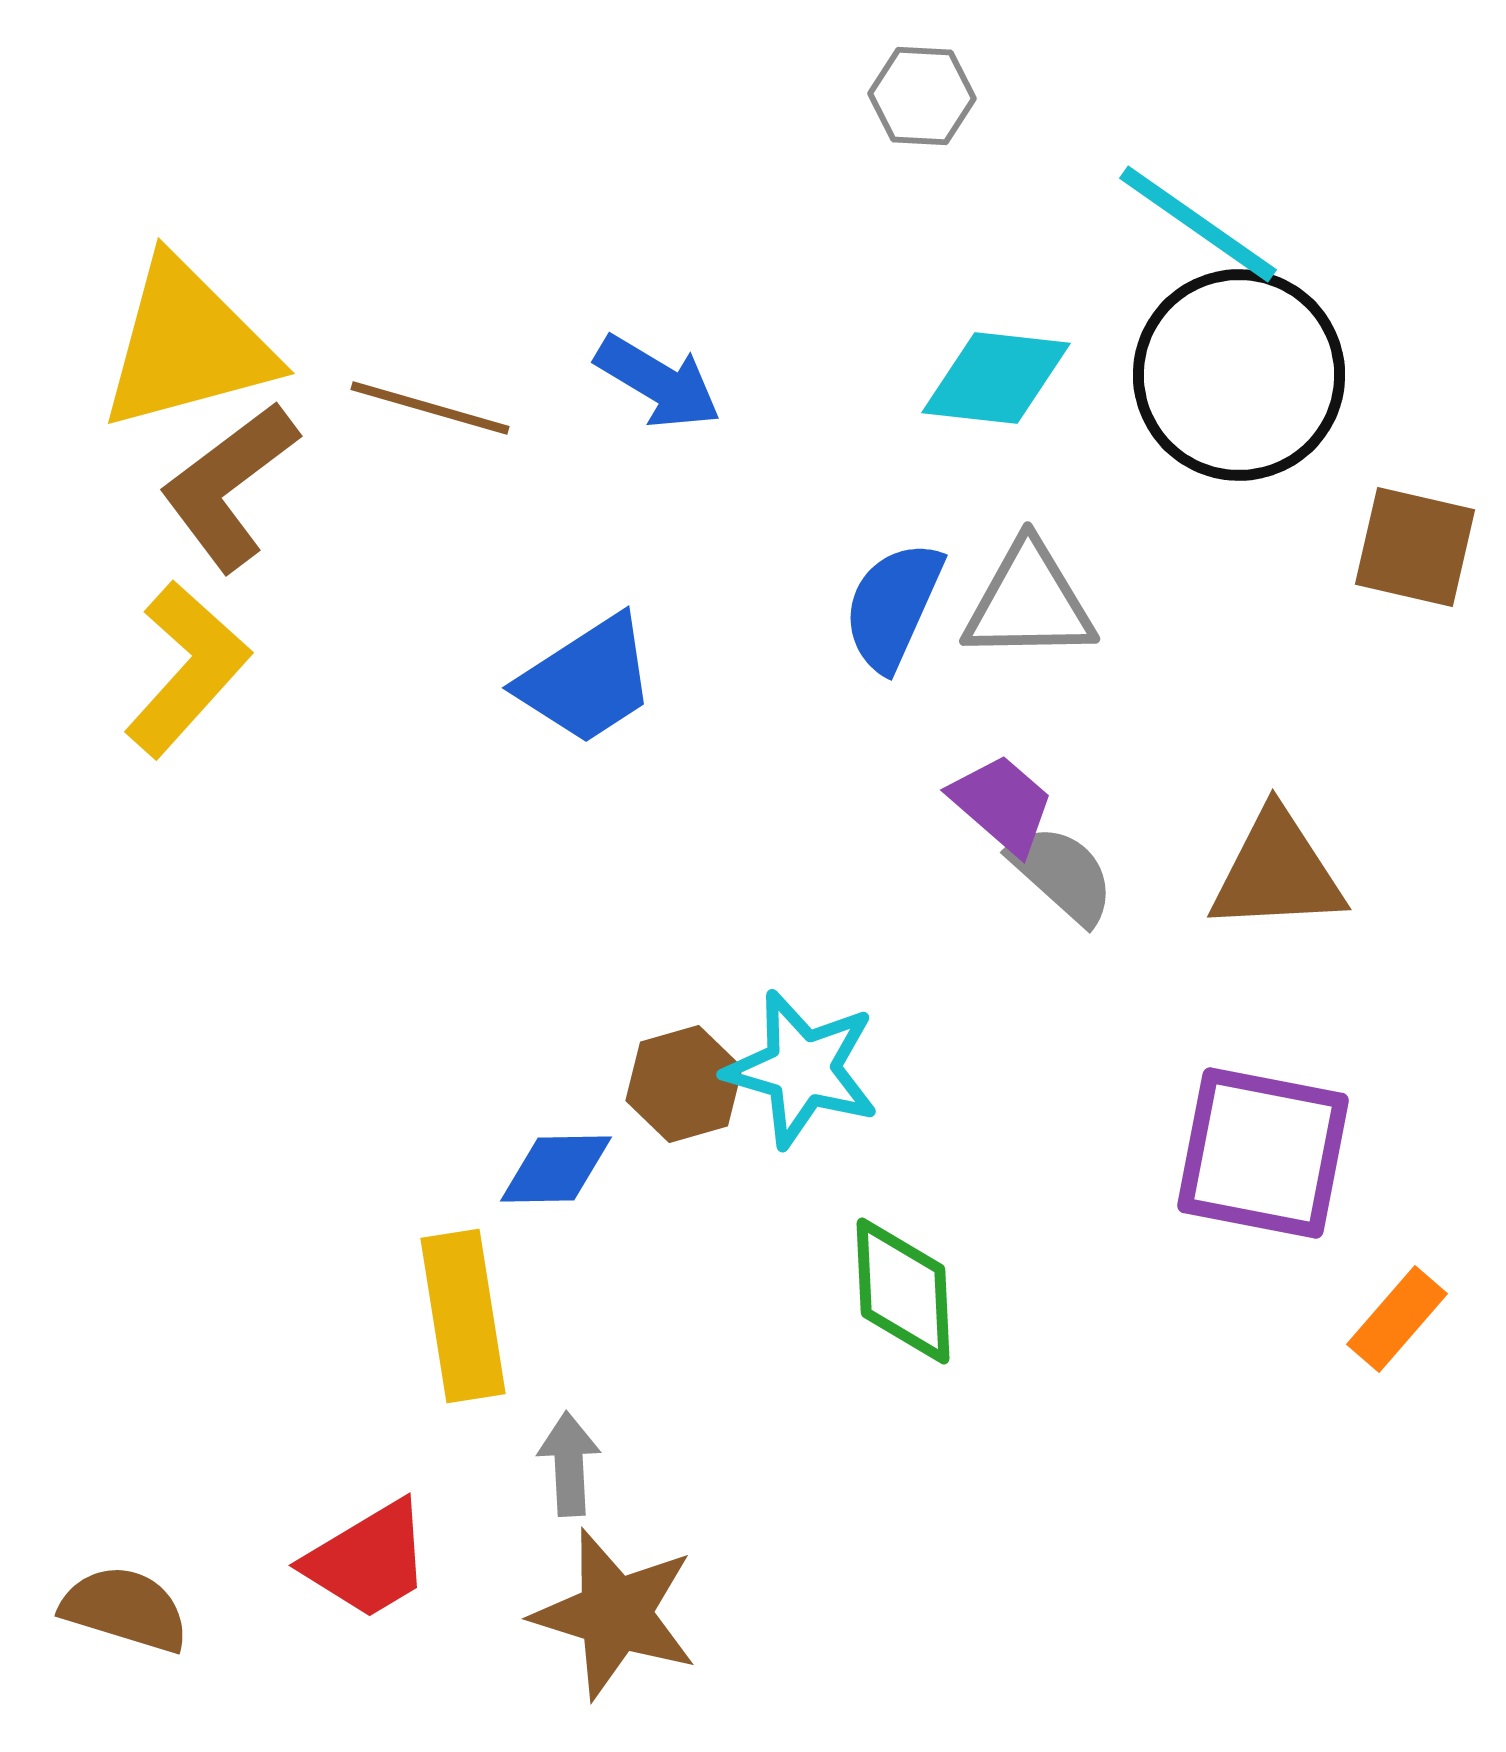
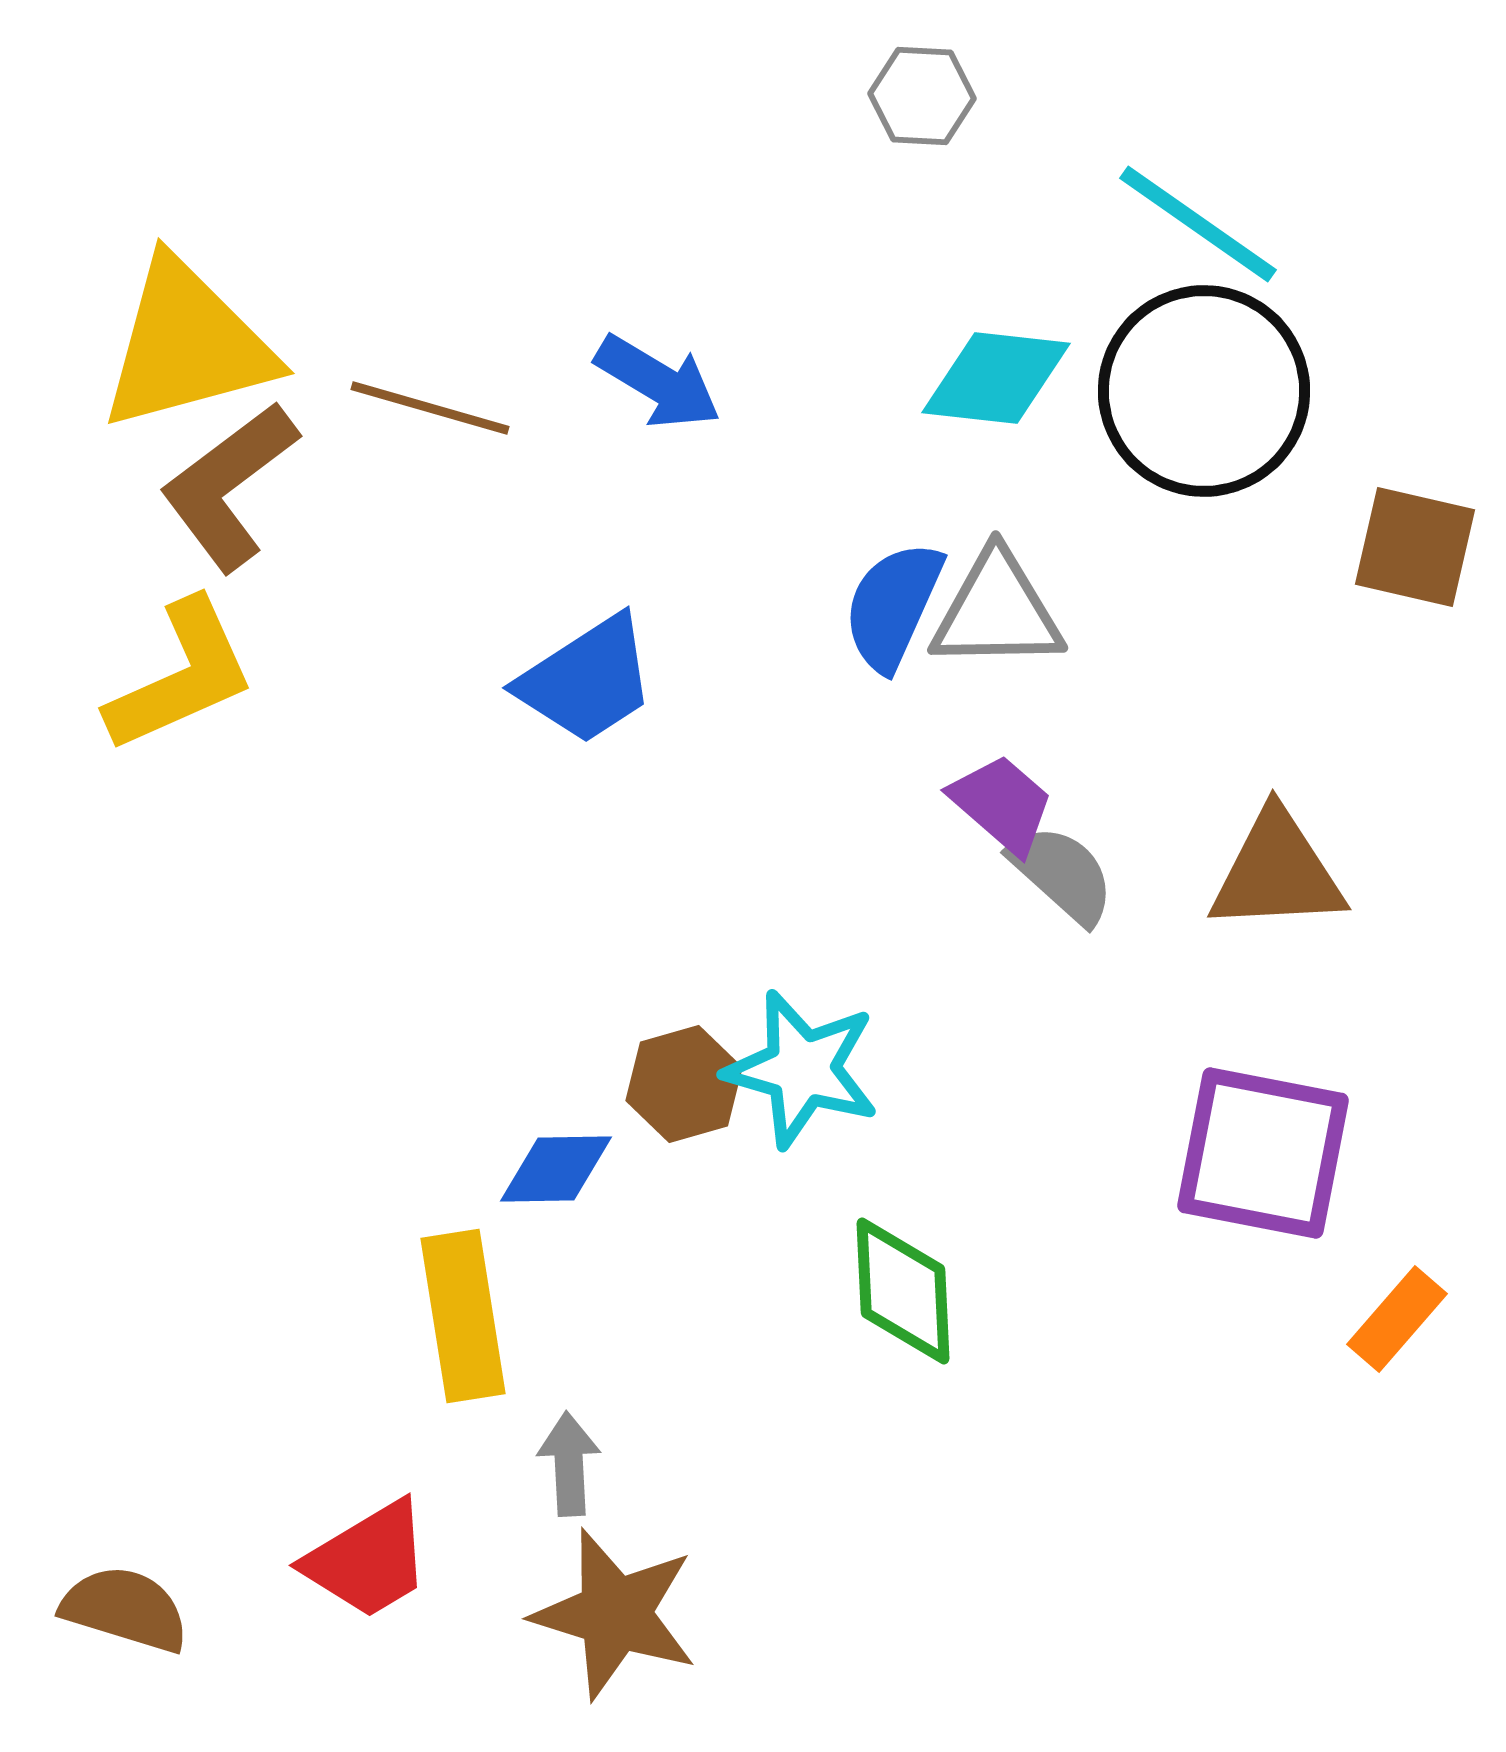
black circle: moved 35 px left, 16 px down
gray triangle: moved 32 px left, 9 px down
yellow L-shape: moved 6 px left, 7 px down; rotated 24 degrees clockwise
